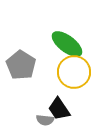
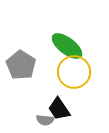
green ellipse: moved 2 px down
